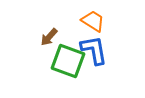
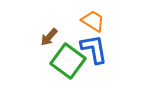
blue L-shape: moved 1 px up
green square: rotated 16 degrees clockwise
